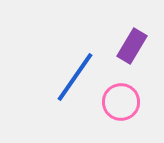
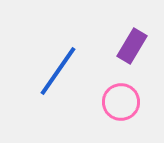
blue line: moved 17 px left, 6 px up
